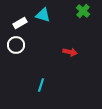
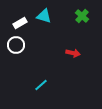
green cross: moved 1 px left, 5 px down
cyan triangle: moved 1 px right, 1 px down
red arrow: moved 3 px right, 1 px down
cyan line: rotated 32 degrees clockwise
